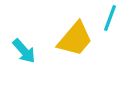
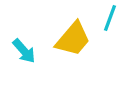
yellow trapezoid: moved 2 px left
